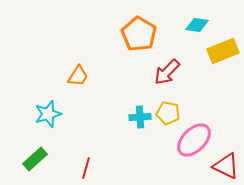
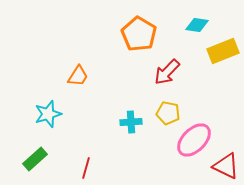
cyan cross: moved 9 px left, 5 px down
